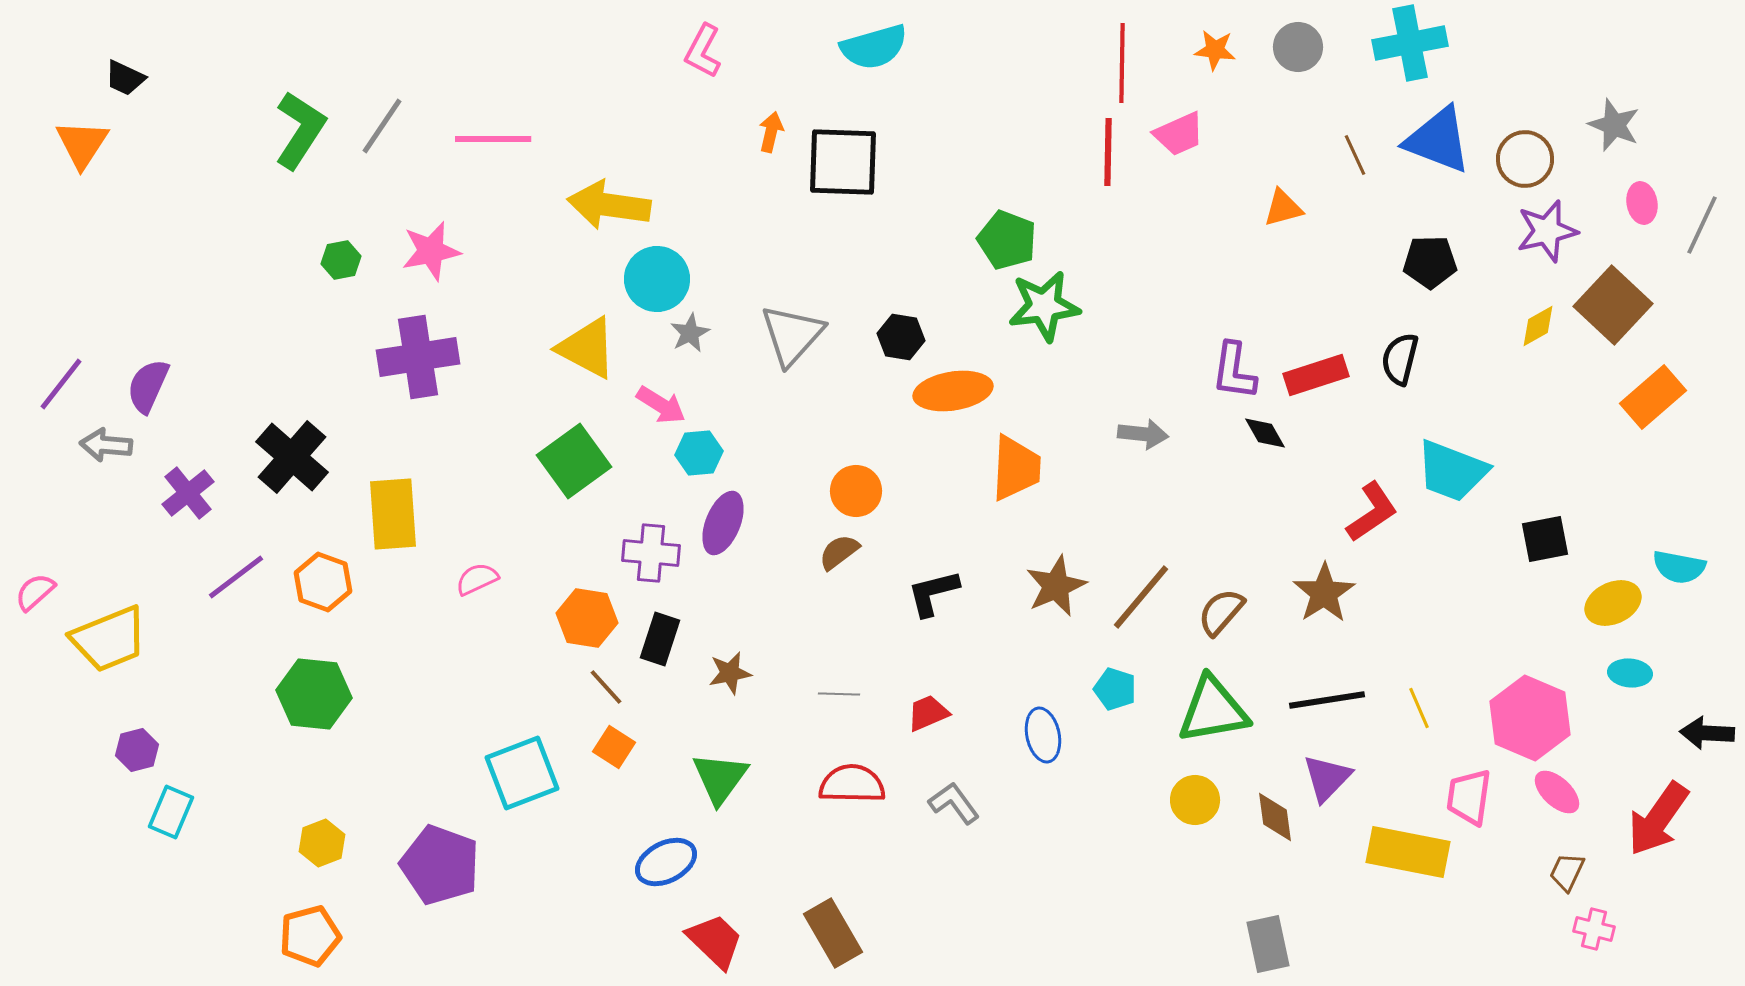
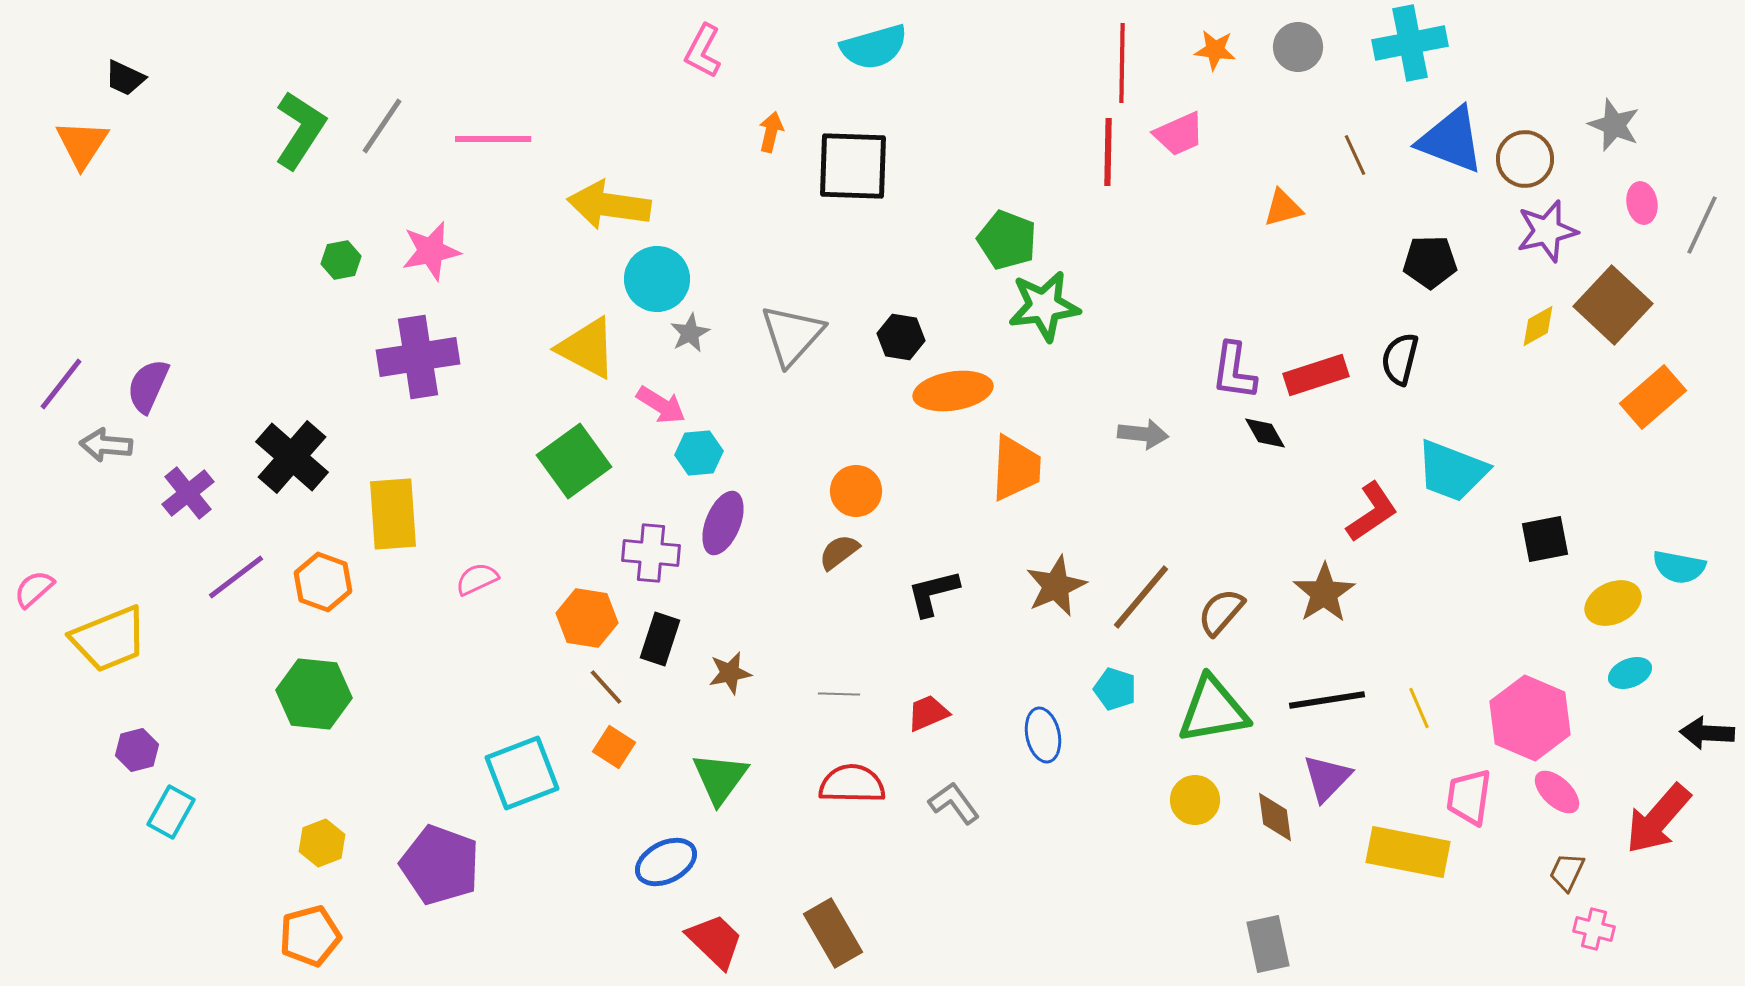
blue triangle at (1438, 140): moved 13 px right
black square at (843, 162): moved 10 px right, 4 px down
pink semicircle at (35, 592): moved 1 px left, 3 px up
cyan ellipse at (1630, 673): rotated 27 degrees counterclockwise
cyan rectangle at (171, 812): rotated 6 degrees clockwise
red arrow at (1658, 819): rotated 6 degrees clockwise
